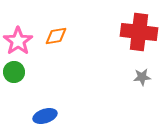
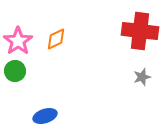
red cross: moved 1 px right, 1 px up
orange diamond: moved 3 px down; rotated 15 degrees counterclockwise
green circle: moved 1 px right, 1 px up
gray star: rotated 12 degrees counterclockwise
